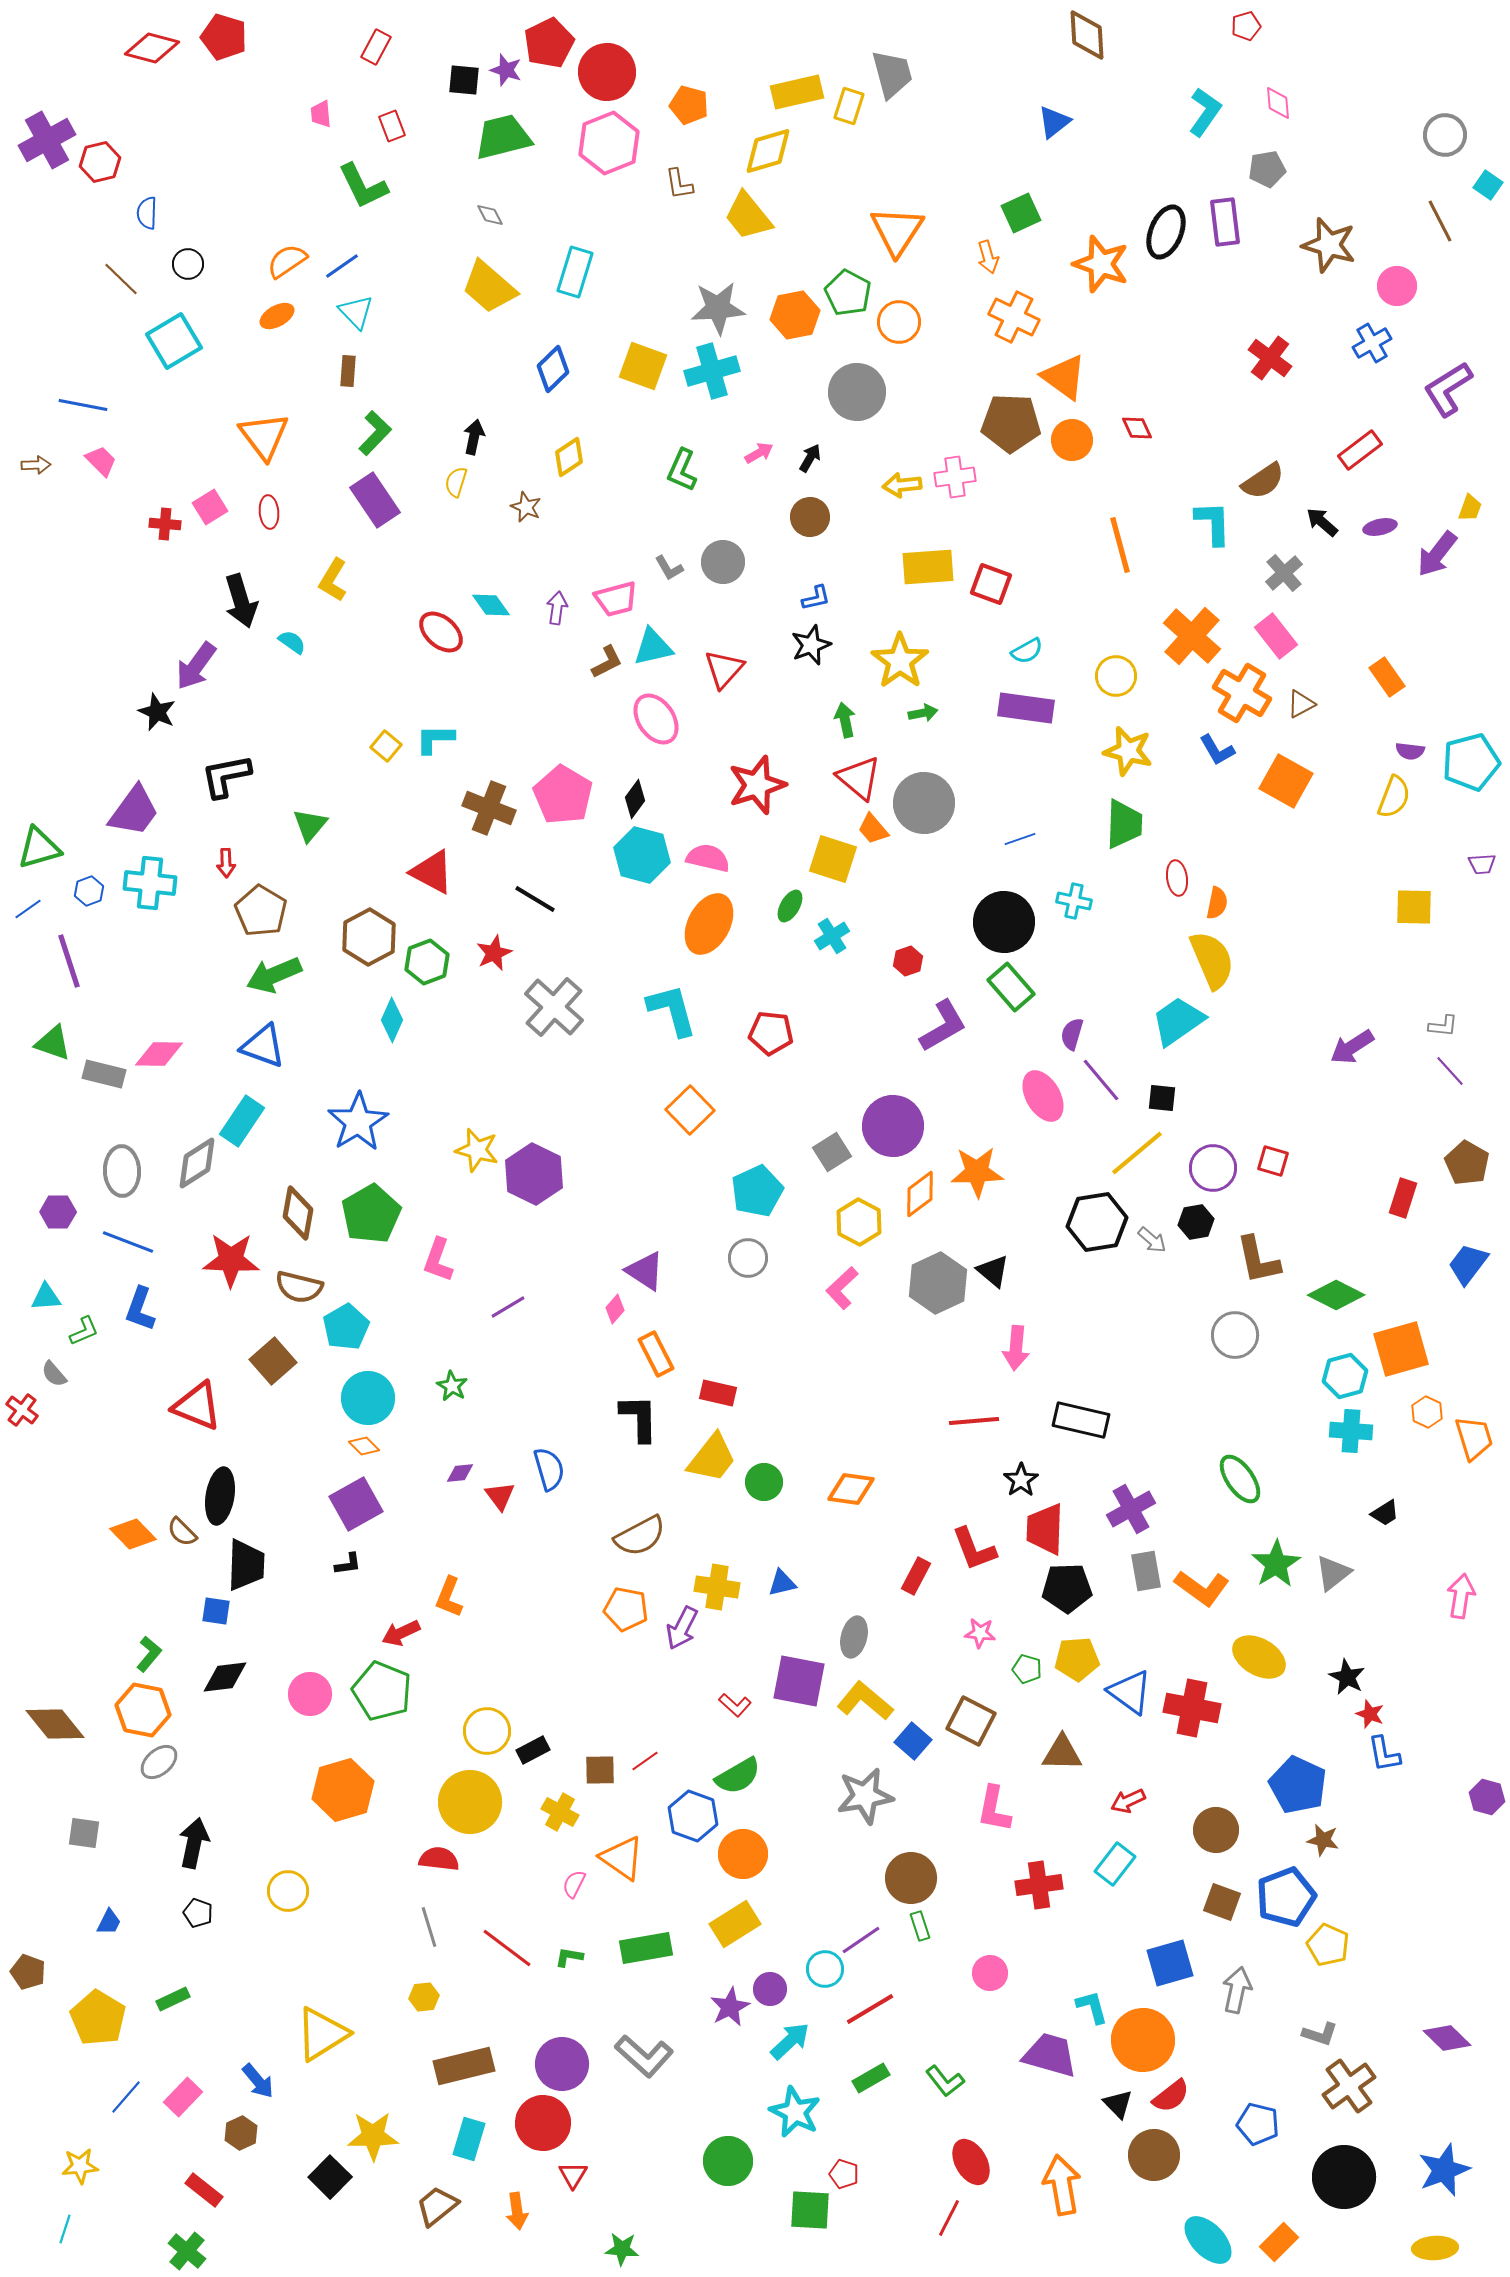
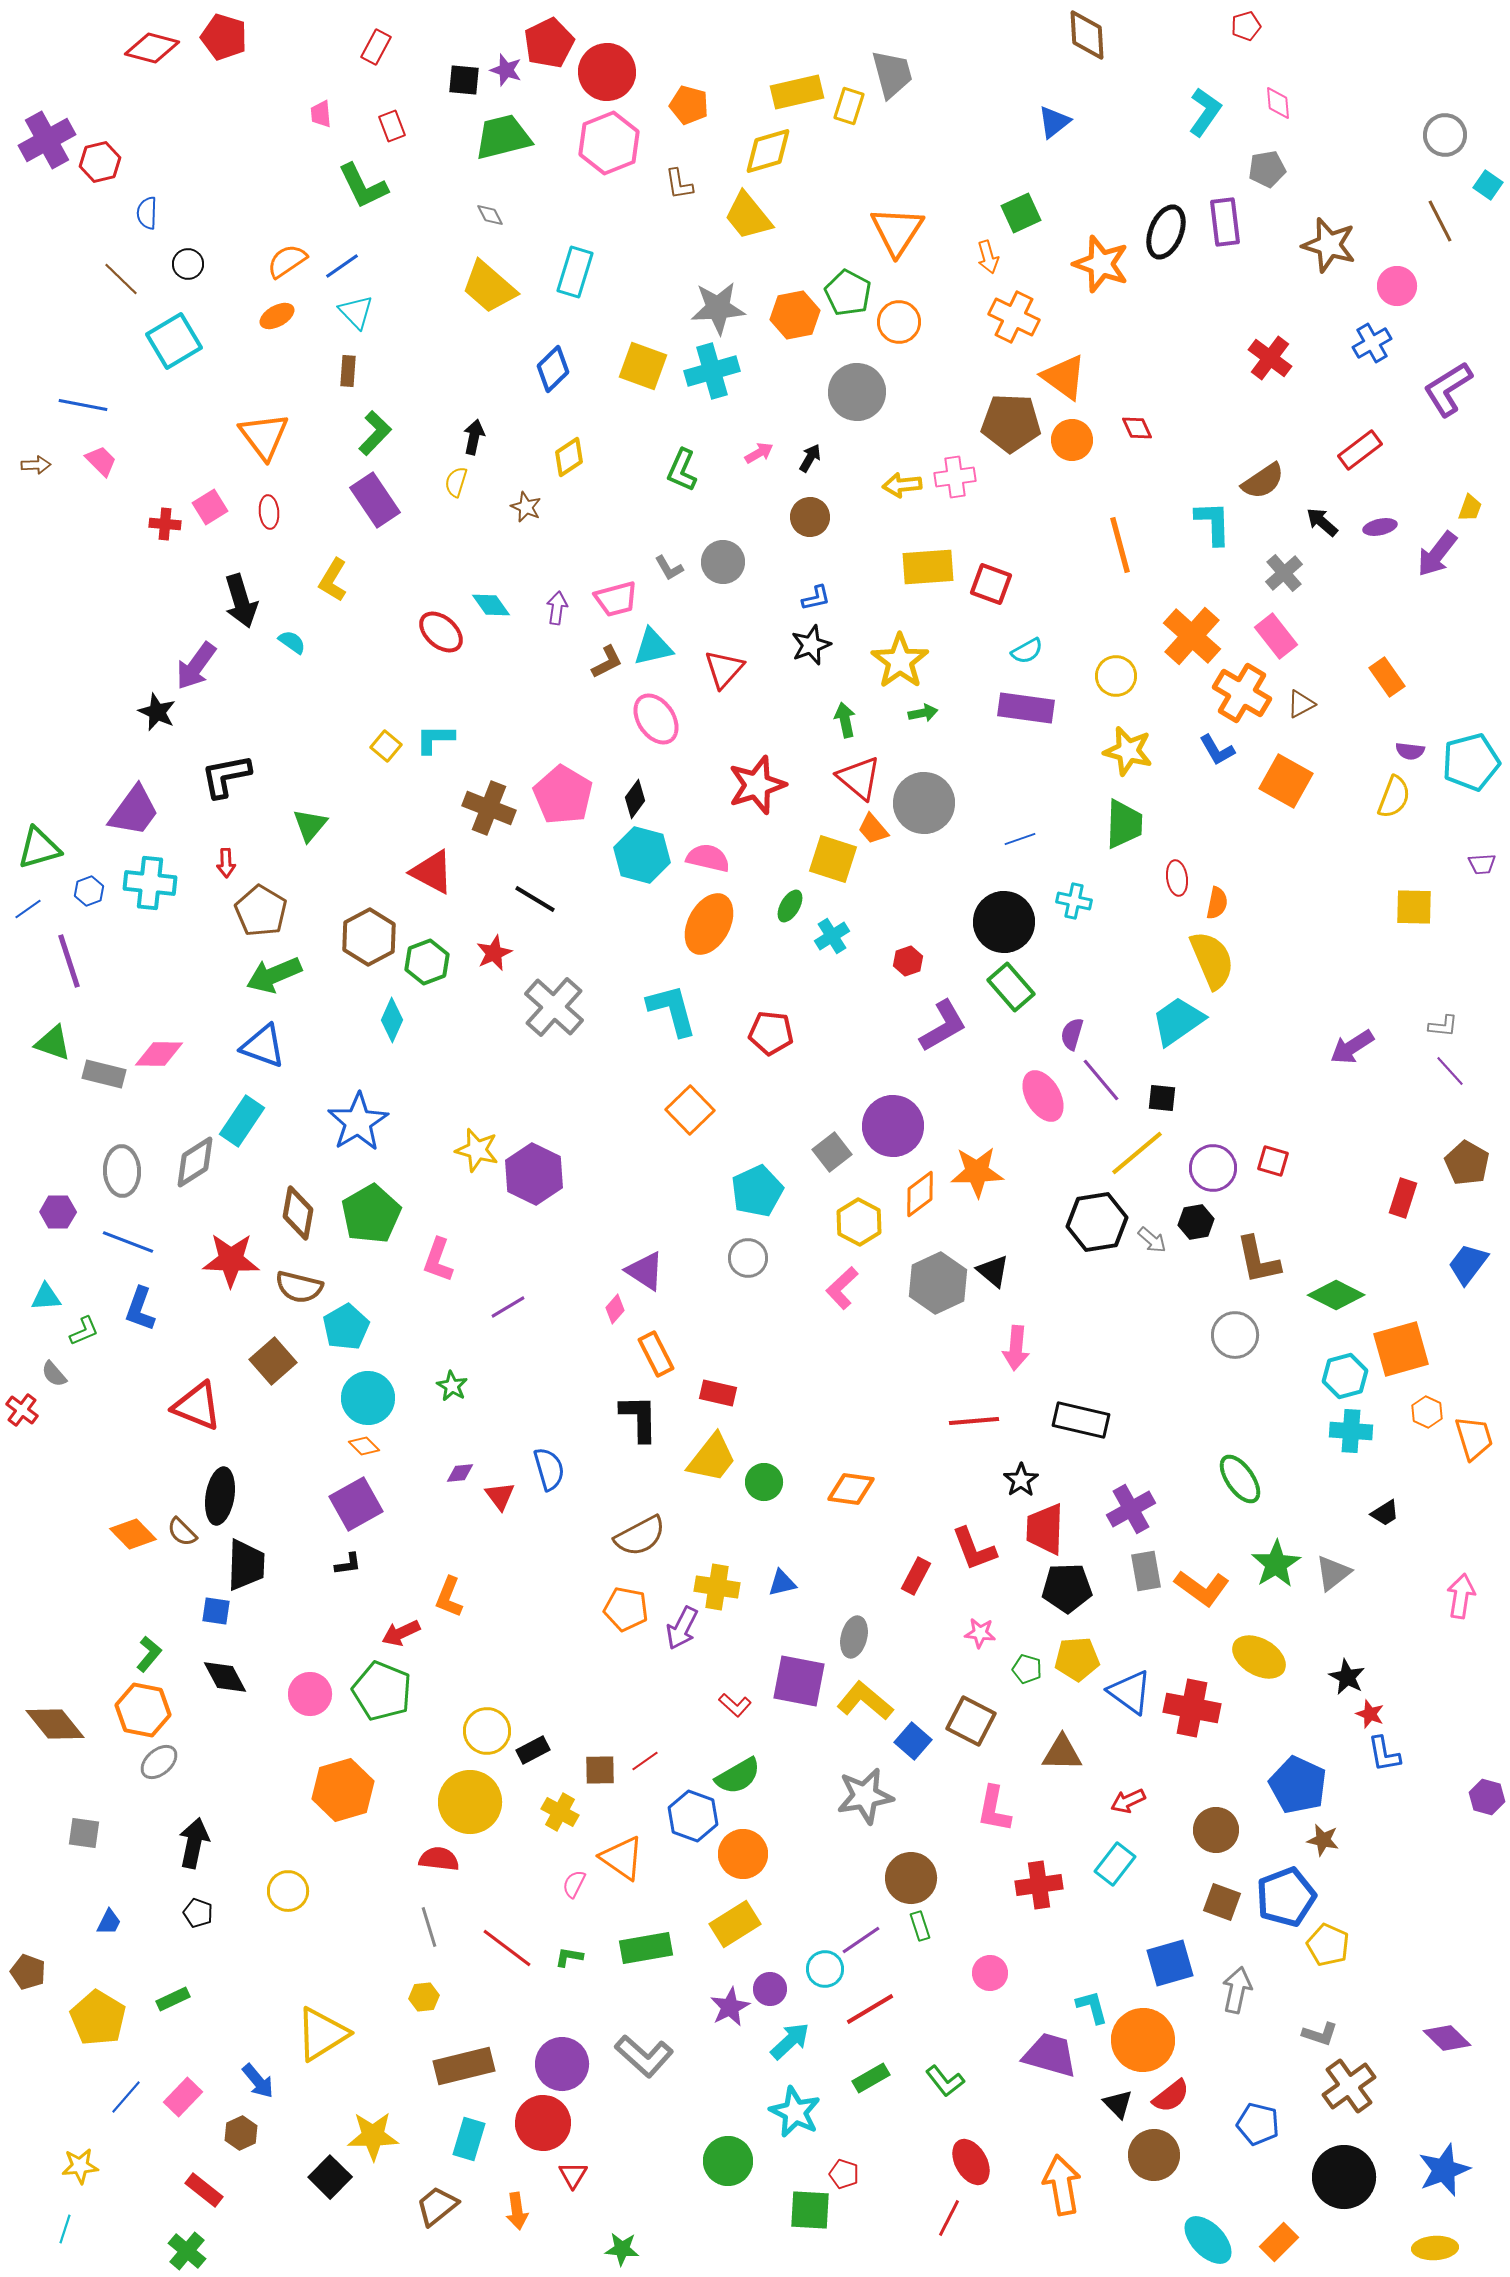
gray square at (832, 1152): rotated 6 degrees counterclockwise
gray diamond at (197, 1163): moved 2 px left, 1 px up
black diamond at (225, 1677): rotated 69 degrees clockwise
